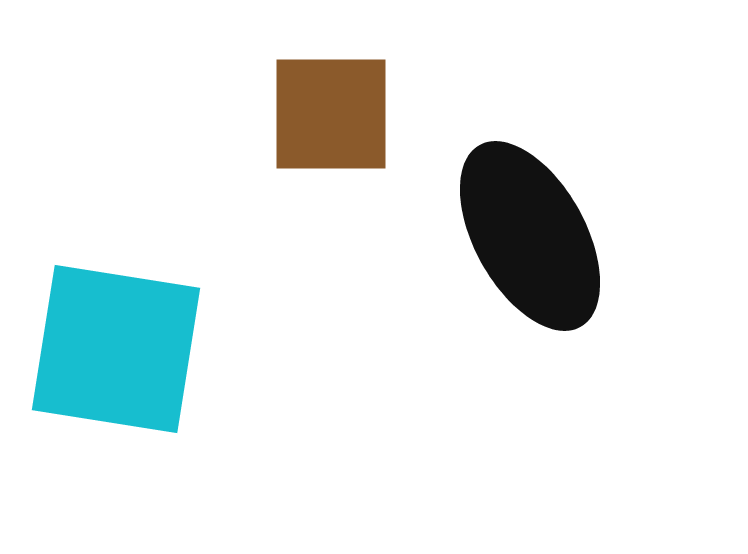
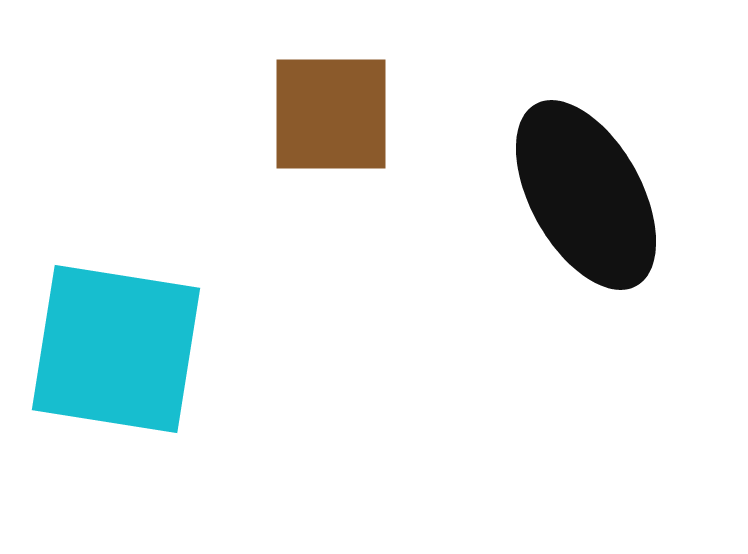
black ellipse: moved 56 px right, 41 px up
